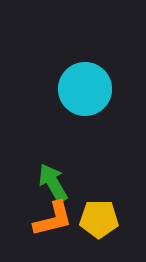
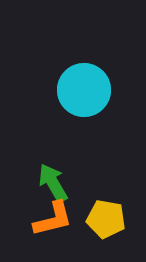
cyan circle: moved 1 px left, 1 px down
yellow pentagon: moved 7 px right; rotated 9 degrees clockwise
